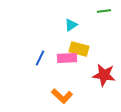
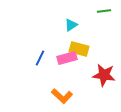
pink rectangle: rotated 12 degrees counterclockwise
